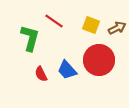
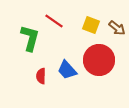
brown arrow: rotated 66 degrees clockwise
red semicircle: moved 2 px down; rotated 28 degrees clockwise
